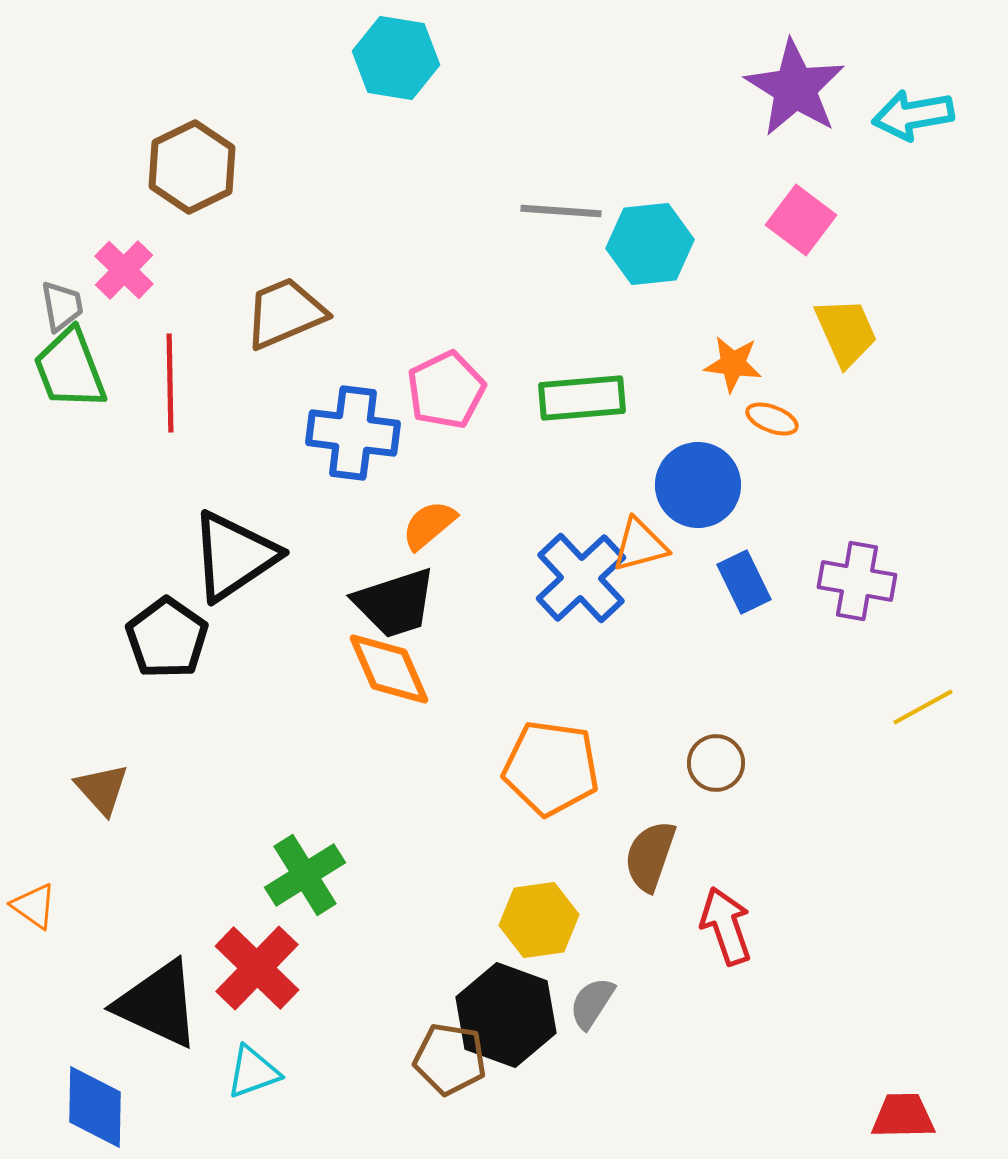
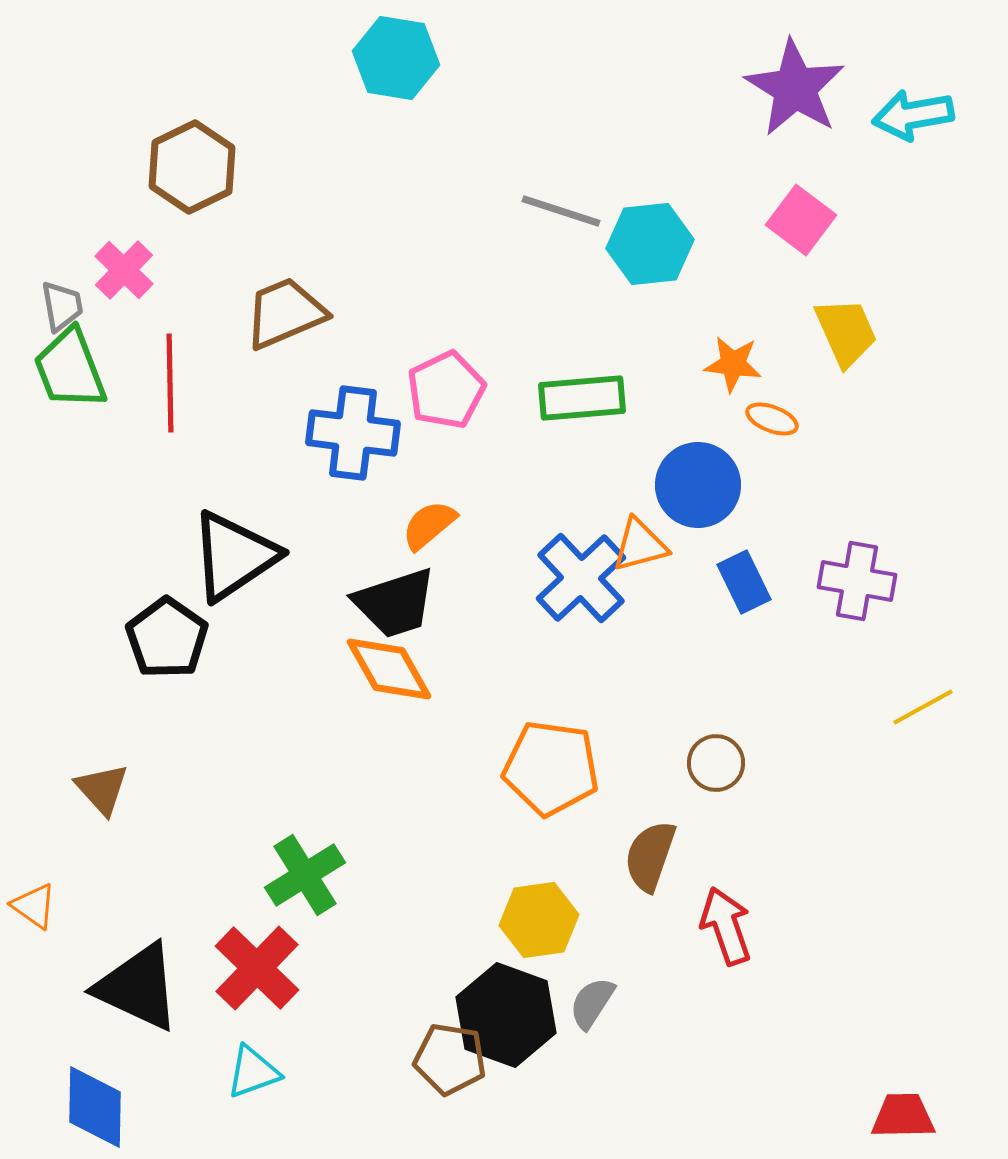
gray line at (561, 211): rotated 14 degrees clockwise
orange diamond at (389, 669): rotated 6 degrees counterclockwise
black triangle at (158, 1004): moved 20 px left, 17 px up
